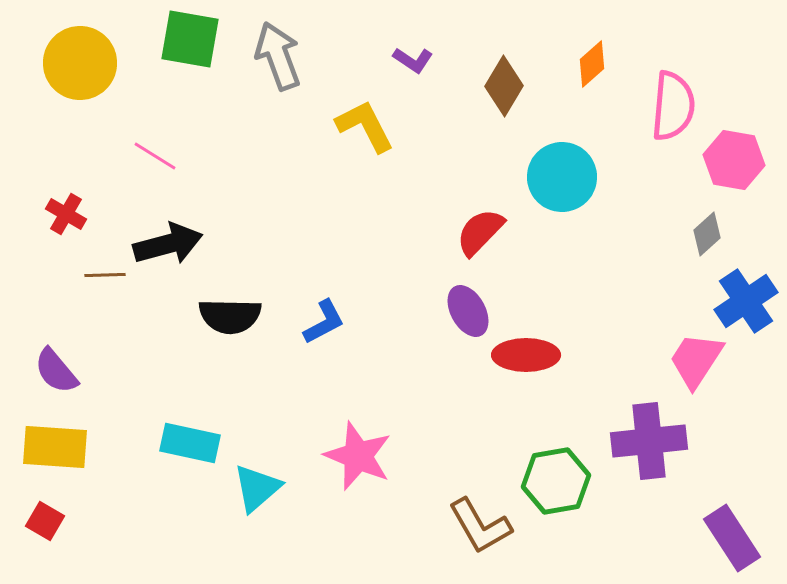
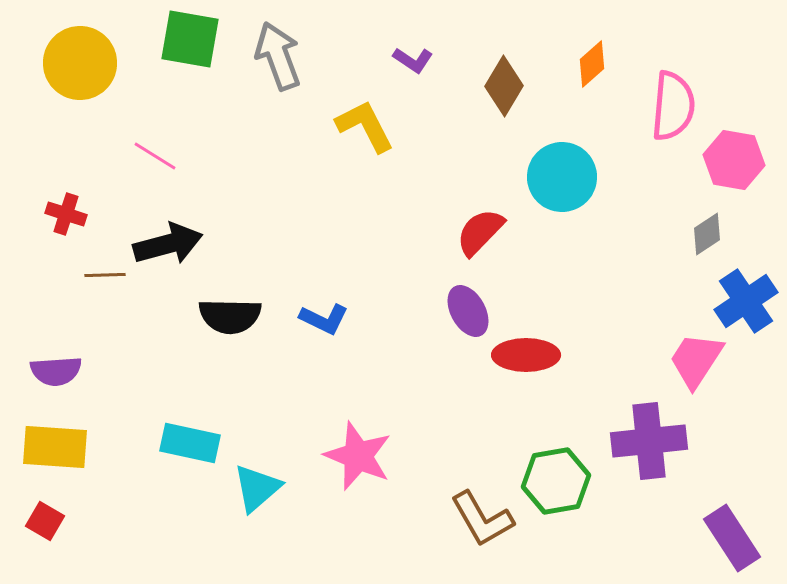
red cross: rotated 12 degrees counterclockwise
gray diamond: rotated 9 degrees clockwise
blue L-shape: moved 3 px up; rotated 54 degrees clockwise
purple semicircle: rotated 54 degrees counterclockwise
brown L-shape: moved 2 px right, 7 px up
